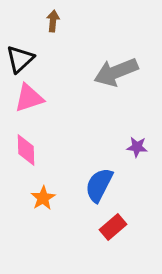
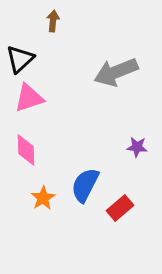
blue semicircle: moved 14 px left
red rectangle: moved 7 px right, 19 px up
